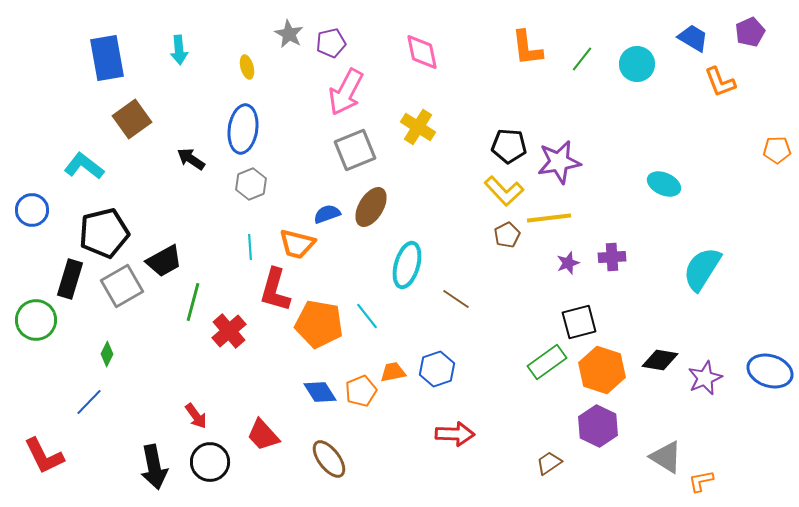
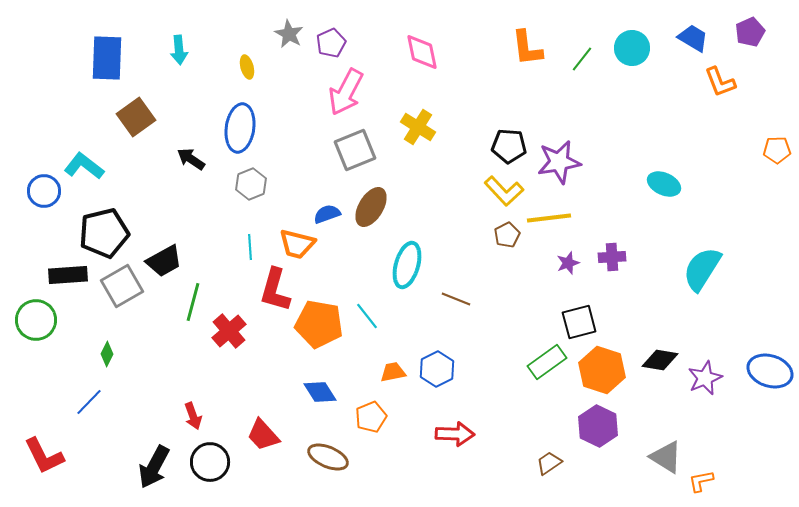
purple pentagon at (331, 43): rotated 12 degrees counterclockwise
blue rectangle at (107, 58): rotated 12 degrees clockwise
cyan circle at (637, 64): moved 5 px left, 16 px up
brown square at (132, 119): moved 4 px right, 2 px up
blue ellipse at (243, 129): moved 3 px left, 1 px up
blue circle at (32, 210): moved 12 px right, 19 px up
black rectangle at (70, 279): moved 2 px left, 4 px up; rotated 69 degrees clockwise
brown line at (456, 299): rotated 12 degrees counterclockwise
blue hexagon at (437, 369): rotated 8 degrees counterclockwise
orange pentagon at (361, 391): moved 10 px right, 26 px down
red arrow at (196, 416): moved 3 px left; rotated 16 degrees clockwise
brown ellipse at (329, 459): moved 1 px left, 2 px up; rotated 30 degrees counterclockwise
black arrow at (154, 467): rotated 39 degrees clockwise
